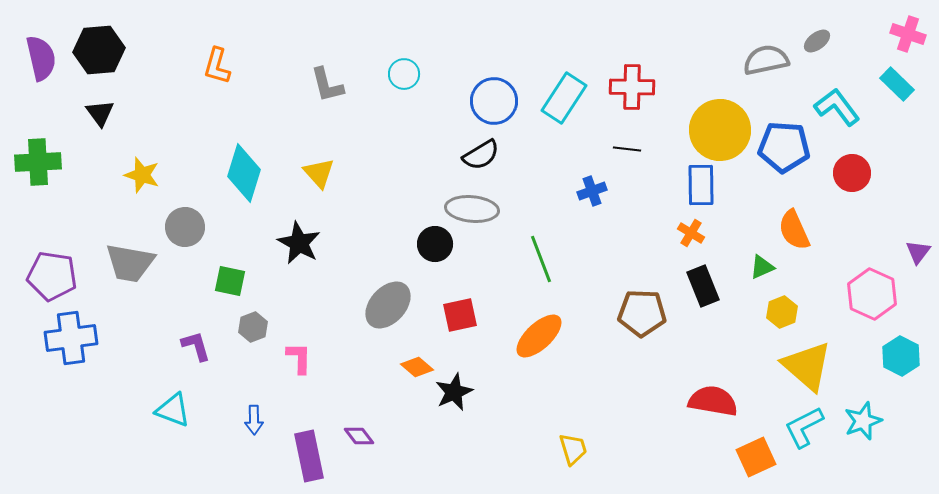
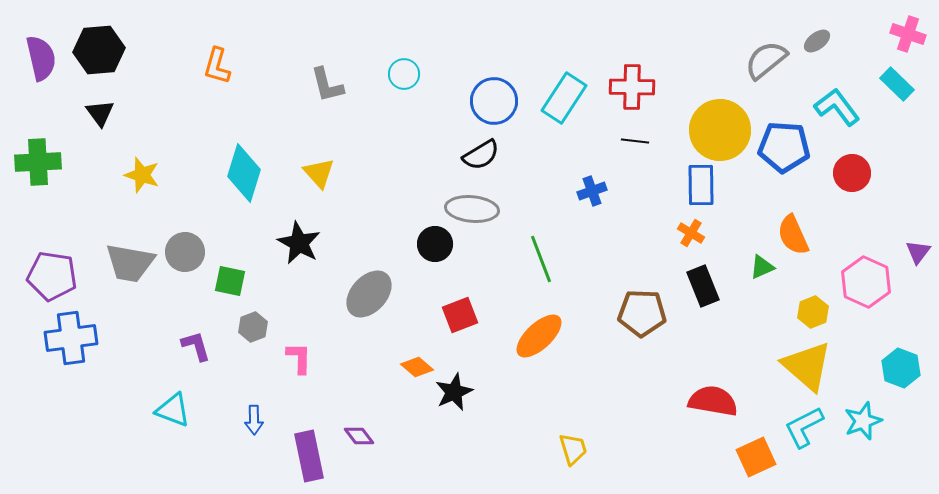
gray semicircle at (766, 60): rotated 27 degrees counterclockwise
black line at (627, 149): moved 8 px right, 8 px up
gray circle at (185, 227): moved 25 px down
orange semicircle at (794, 230): moved 1 px left, 5 px down
pink hexagon at (872, 294): moved 6 px left, 12 px up
gray ellipse at (388, 305): moved 19 px left, 11 px up
yellow hexagon at (782, 312): moved 31 px right
red square at (460, 315): rotated 9 degrees counterclockwise
cyan hexagon at (901, 356): moved 12 px down; rotated 6 degrees counterclockwise
